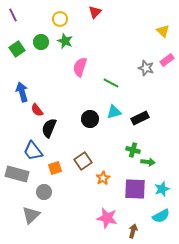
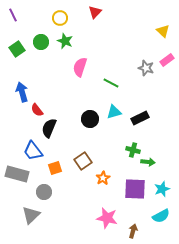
yellow circle: moved 1 px up
